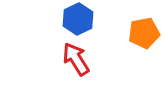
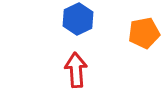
red arrow: moved 11 px down; rotated 28 degrees clockwise
